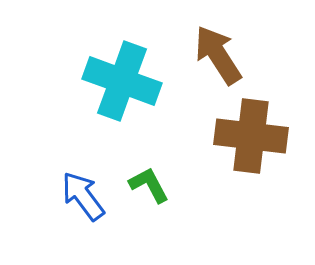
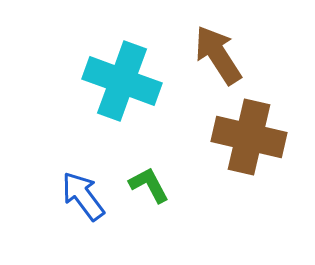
brown cross: moved 2 px left, 1 px down; rotated 6 degrees clockwise
